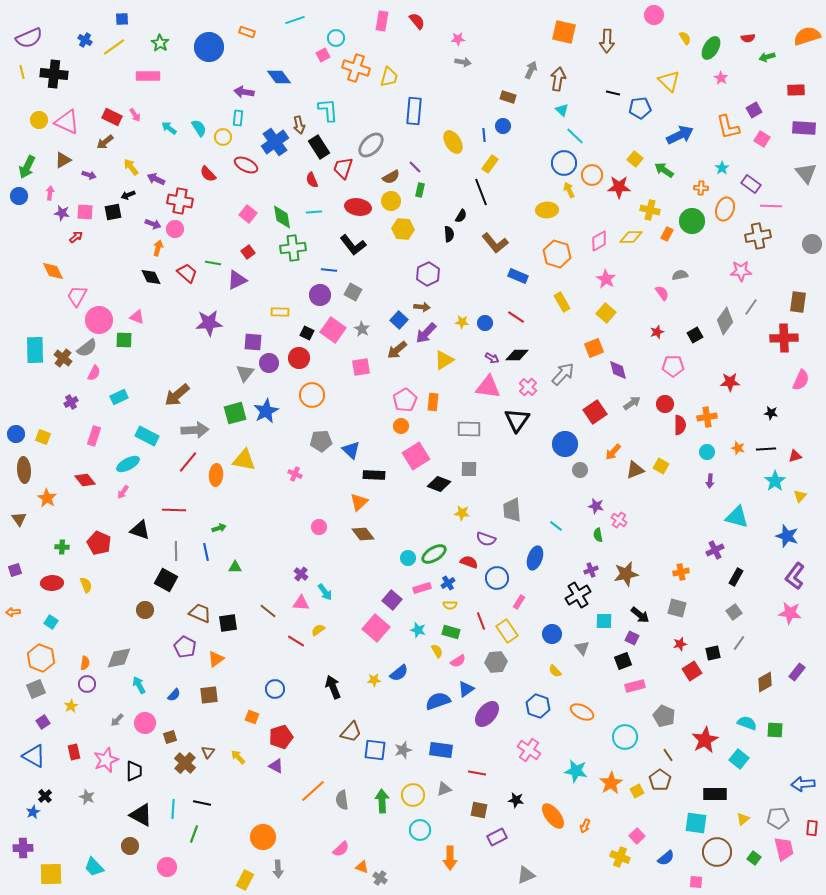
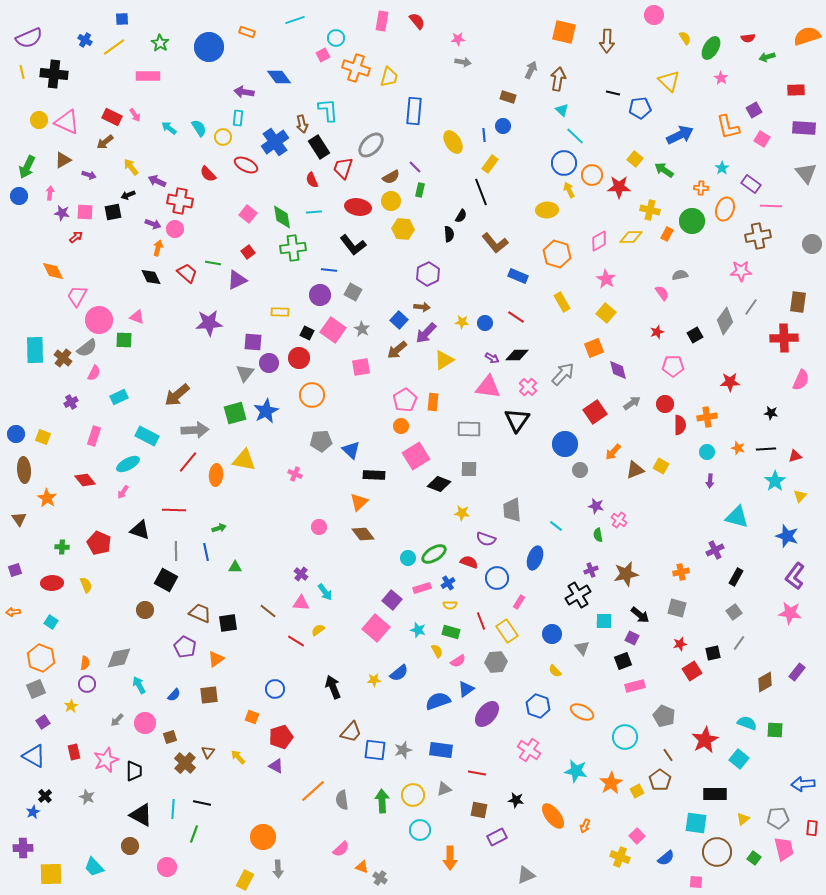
brown arrow at (299, 125): moved 3 px right, 1 px up
purple arrow at (156, 179): moved 1 px right, 2 px down
